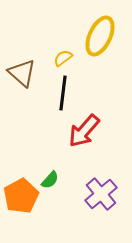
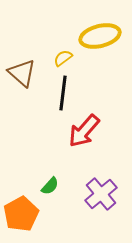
yellow ellipse: rotated 51 degrees clockwise
green semicircle: moved 6 px down
orange pentagon: moved 18 px down
